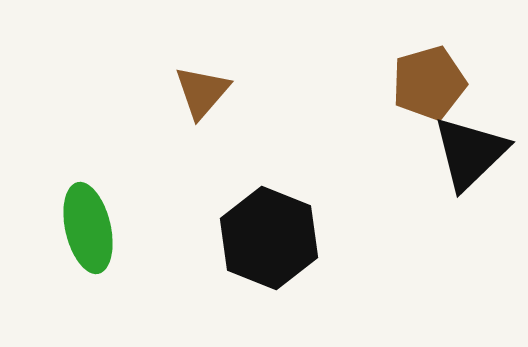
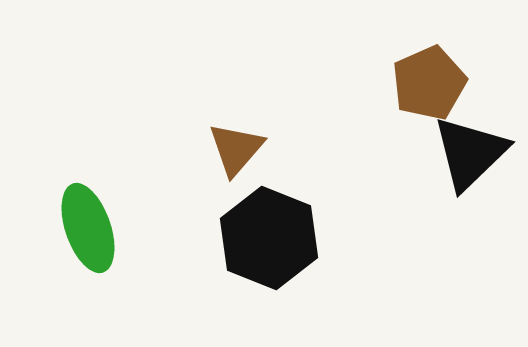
brown pentagon: rotated 8 degrees counterclockwise
brown triangle: moved 34 px right, 57 px down
green ellipse: rotated 6 degrees counterclockwise
